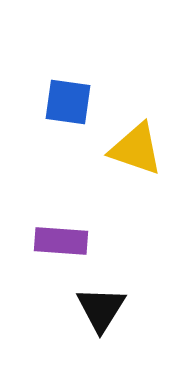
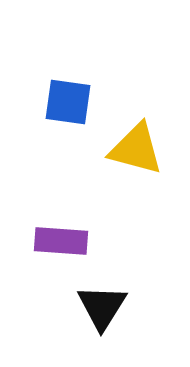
yellow triangle: rotated 4 degrees counterclockwise
black triangle: moved 1 px right, 2 px up
